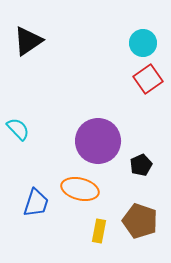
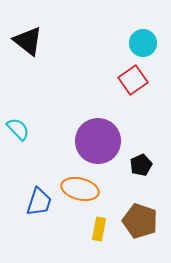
black triangle: rotated 48 degrees counterclockwise
red square: moved 15 px left, 1 px down
blue trapezoid: moved 3 px right, 1 px up
yellow rectangle: moved 2 px up
